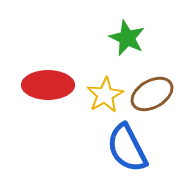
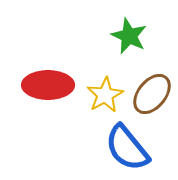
green star: moved 2 px right, 2 px up
brown ellipse: rotated 21 degrees counterclockwise
blue semicircle: rotated 12 degrees counterclockwise
